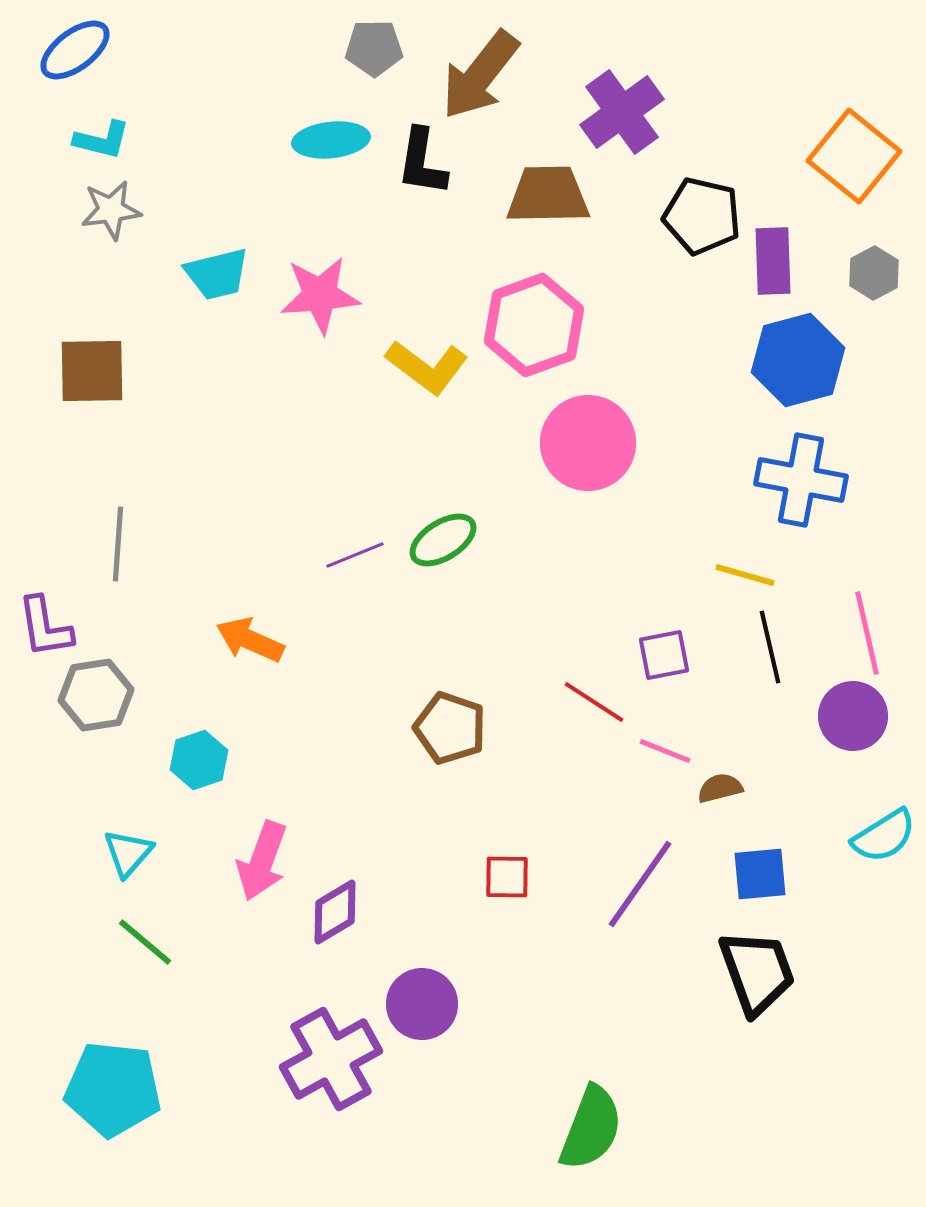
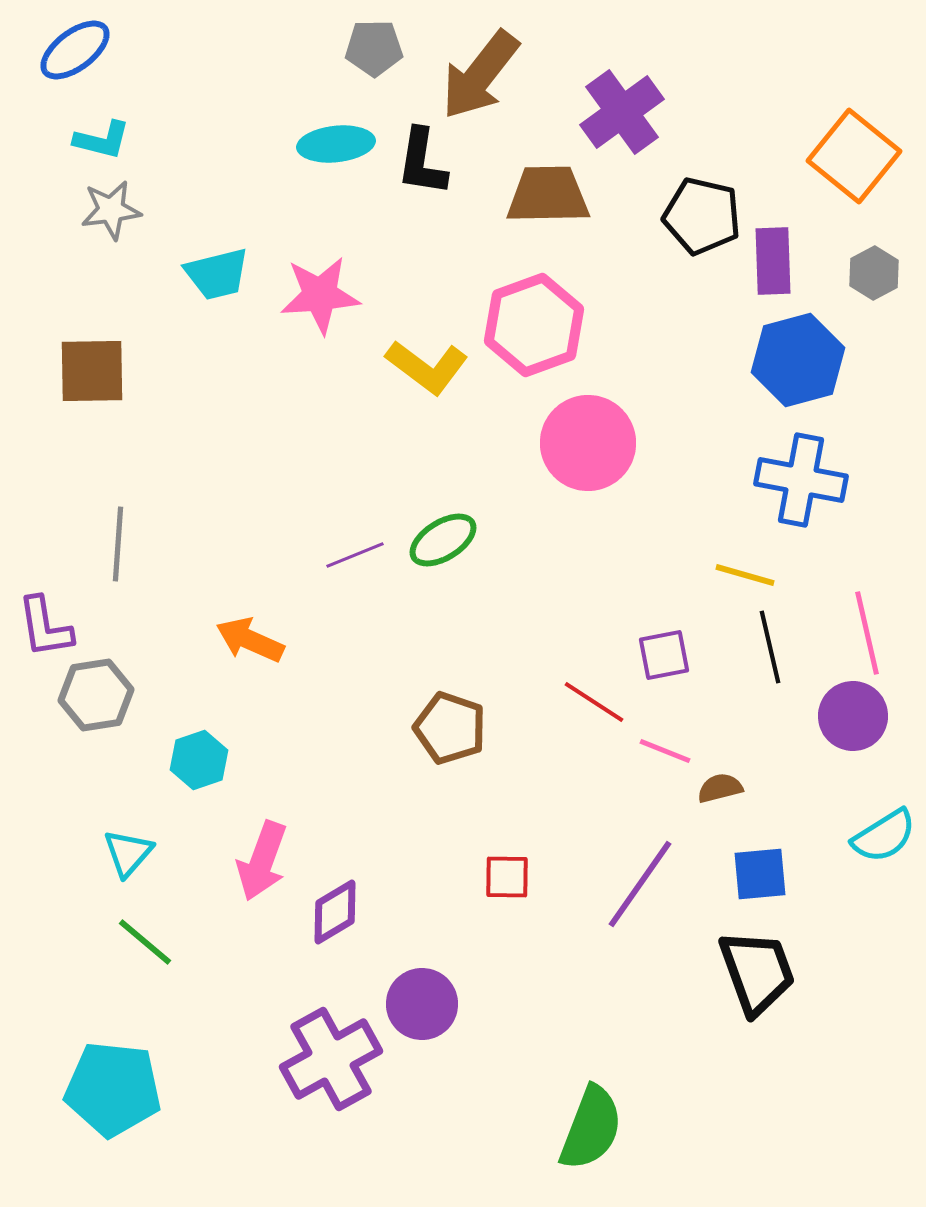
cyan ellipse at (331, 140): moved 5 px right, 4 px down
